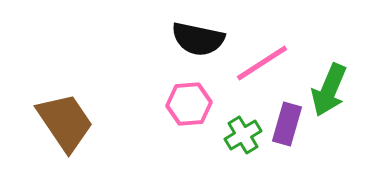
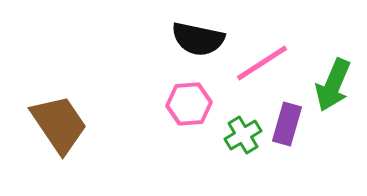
green arrow: moved 4 px right, 5 px up
brown trapezoid: moved 6 px left, 2 px down
